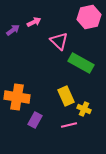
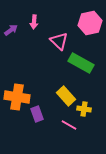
pink hexagon: moved 1 px right, 6 px down
pink arrow: rotated 120 degrees clockwise
purple arrow: moved 2 px left
yellow rectangle: rotated 18 degrees counterclockwise
yellow cross: rotated 16 degrees counterclockwise
purple rectangle: moved 2 px right, 6 px up; rotated 49 degrees counterclockwise
pink line: rotated 42 degrees clockwise
